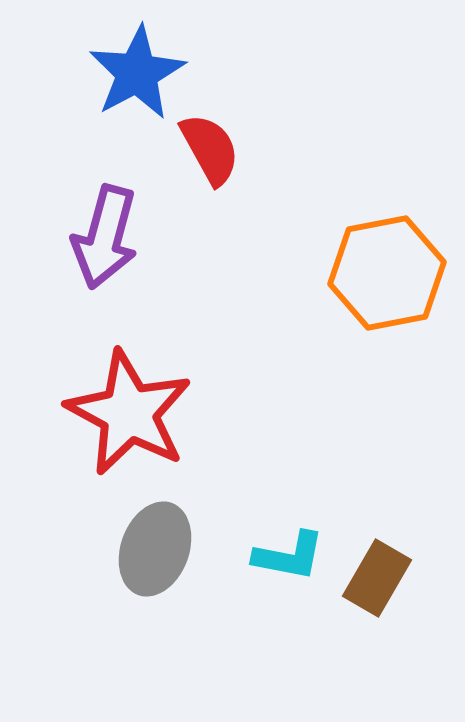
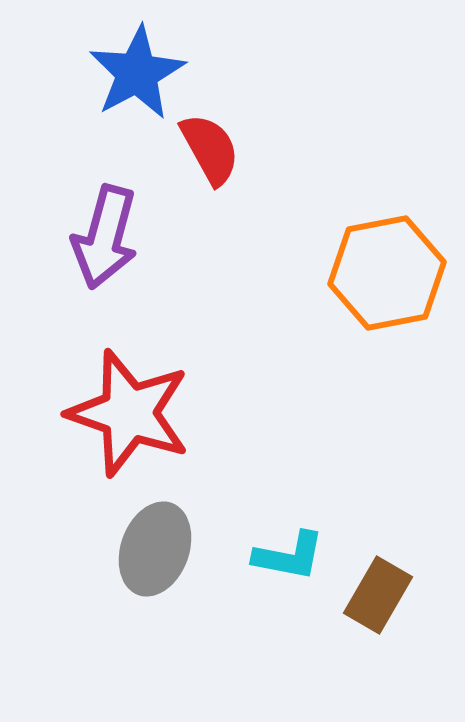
red star: rotated 9 degrees counterclockwise
brown rectangle: moved 1 px right, 17 px down
